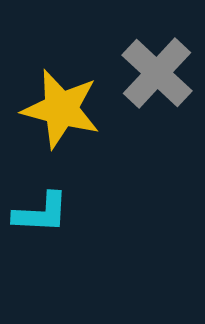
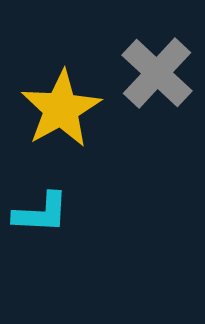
yellow star: rotated 28 degrees clockwise
